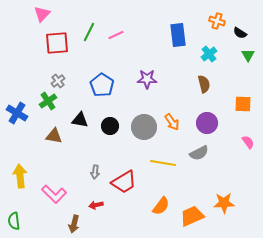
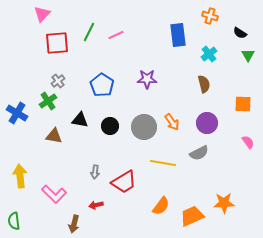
orange cross: moved 7 px left, 5 px up
